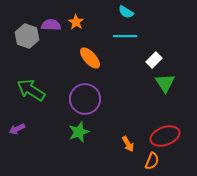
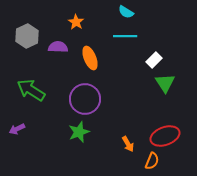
purple semicircle: moved 7 px right, 22 px down
gray hexagon: rotated 15 degrees clockwise
orange ellipse: rotated 20 degrees clockwise
